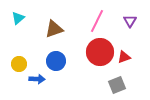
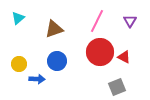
red triangle: rotated 48 degrees clockwise
blue circle: moved 1 px right
gray square: moved 2 px down
